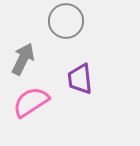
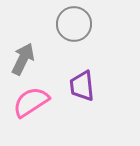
gray circle: moved 8 px right, 3 px down
purple trapezoid: moved 2 px right, 7 px down
